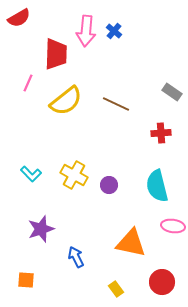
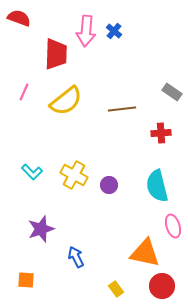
red semicircle: rotated 130 degrees counterclockwise
pink line: moved 4 px left, 9 px down
brown line: moved 6 px right, 5 px down; rotated 32 degrees counterclockwise
cyan L-shape: moved 1 px right, 2 px up
pink ellipse: rotated 65 degrees clockwise
orange triangle: moved 14 px right, 10 px down
red circle: moved 4 px down
